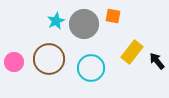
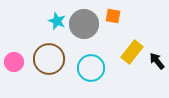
cyan star: moved 1 px right; rotated 24 degrees counterclockwise
